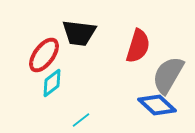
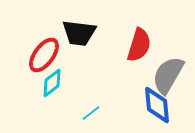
red semicircle: moved 1 px right, 1 px up
blue diamond: rotated 42 degrees clockwise
cyan line: moved 10 px right, 7 px up
